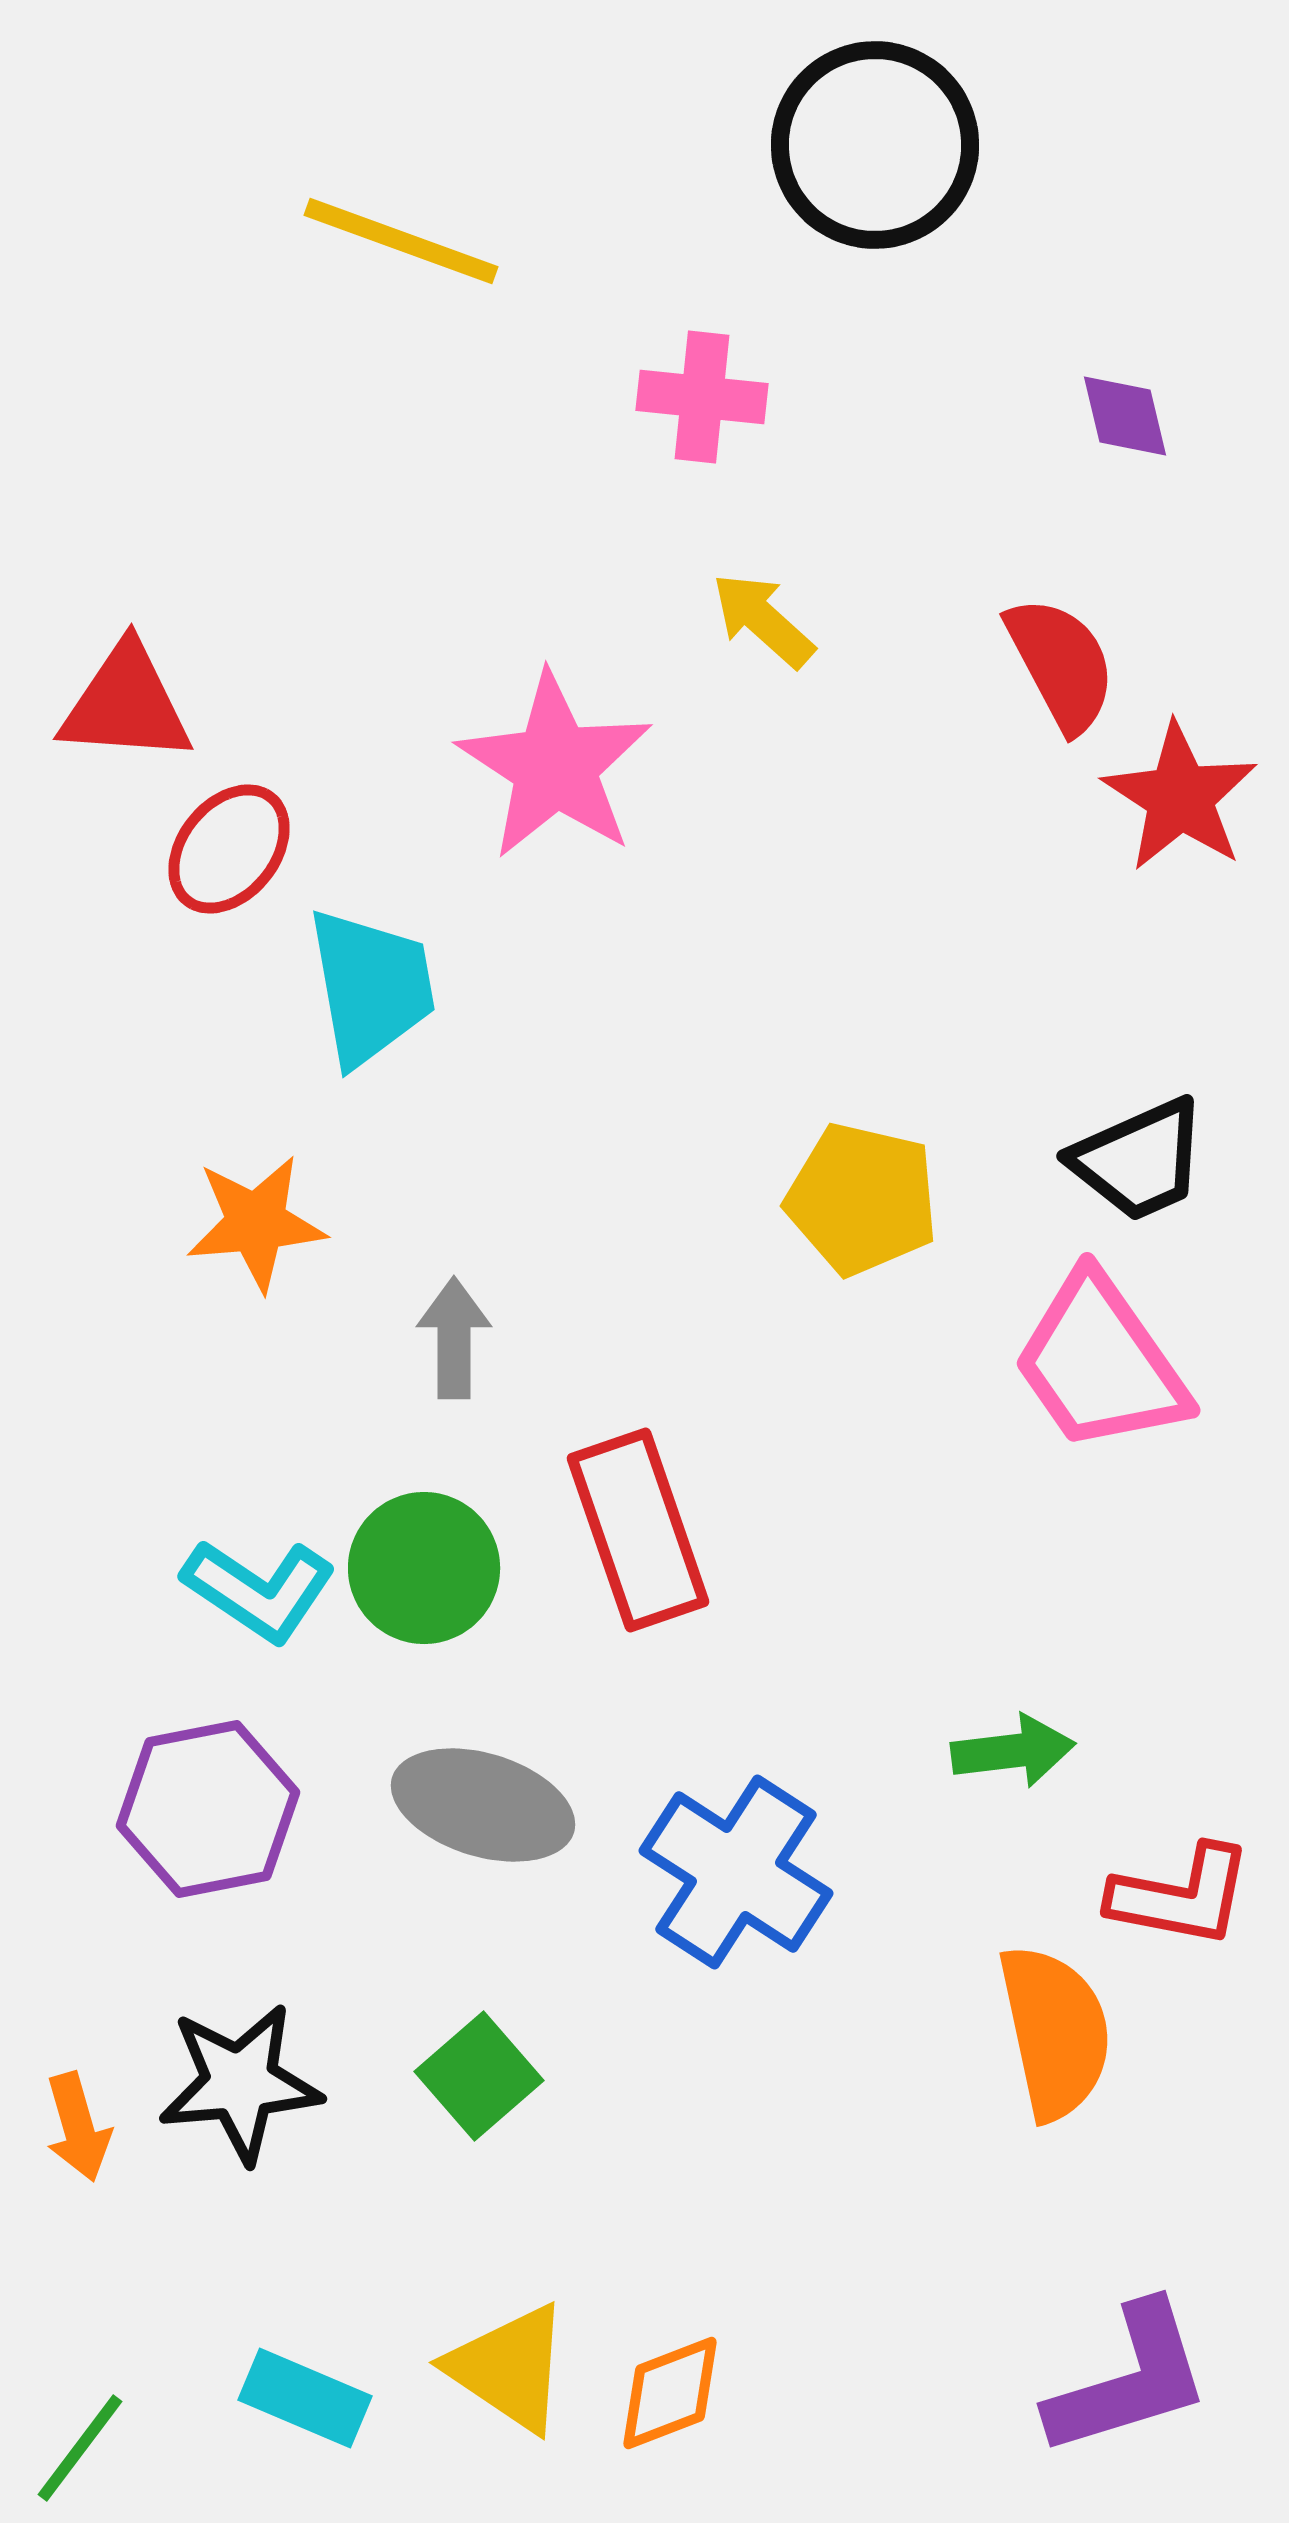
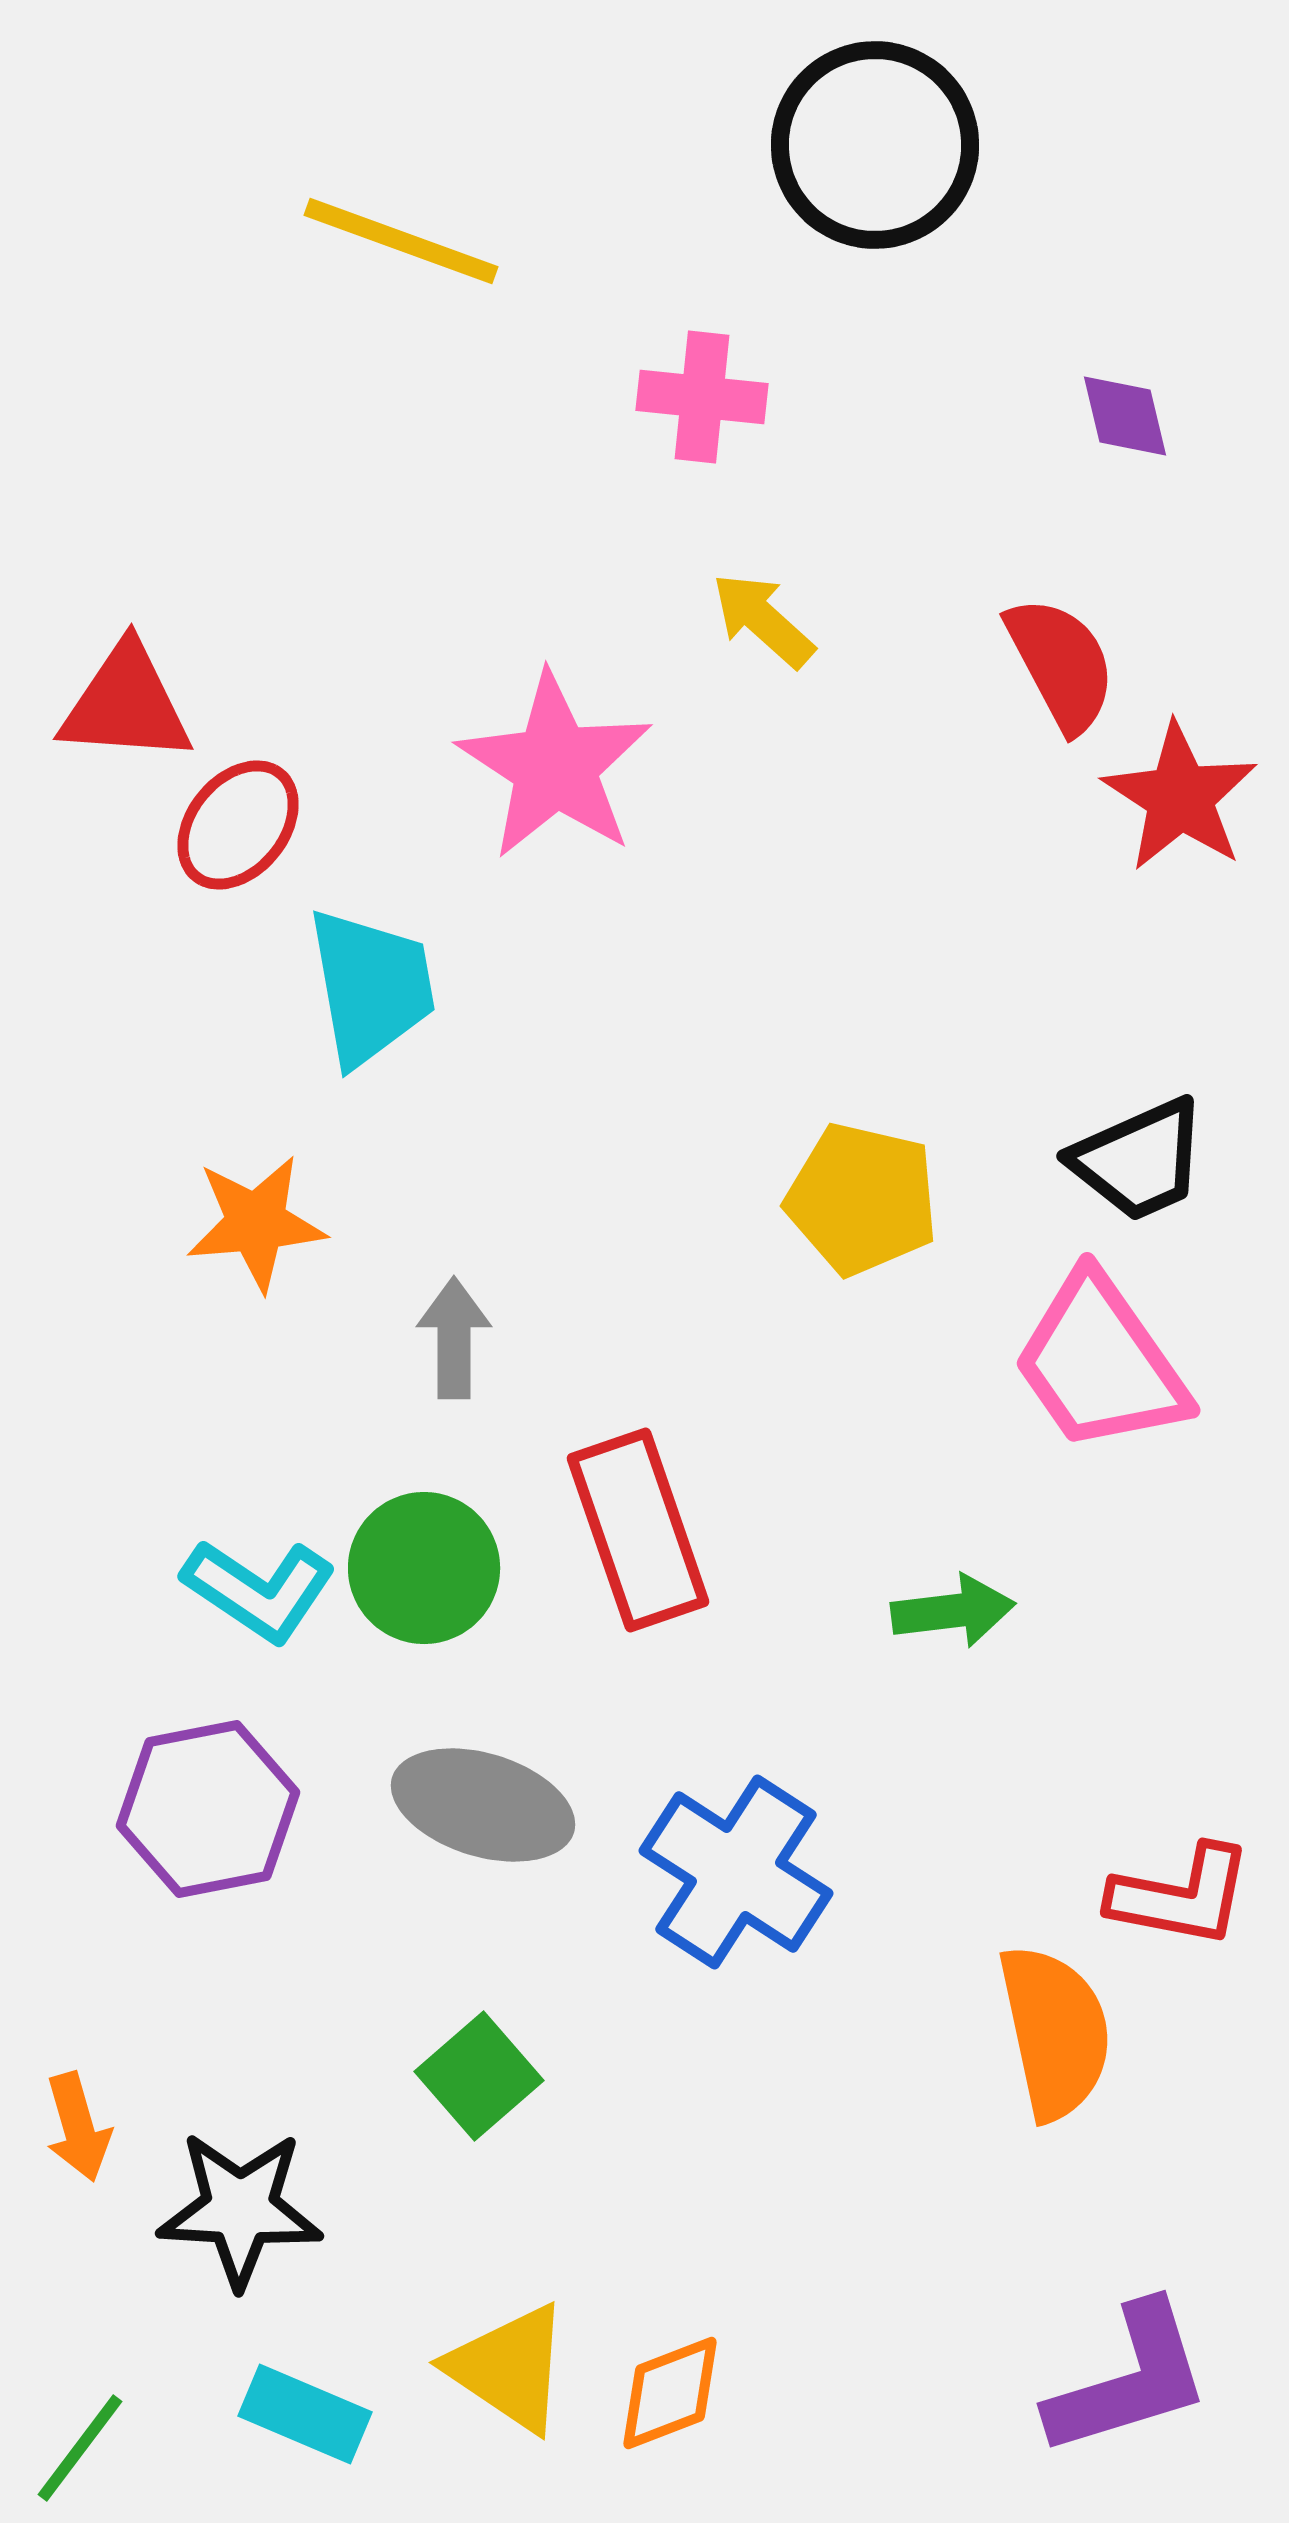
red ellipse: moved 9 px right, 24 px up
green arrow: moved 60 px left, 140 px up
black star: moved 126 px down; rotated 8 degrees clockwise
cyan rectangle: moved 16 px down
